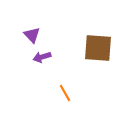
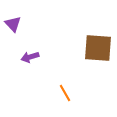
purple triangle: moved 19 px left, 11 px up
purple arrow: moved 12 px left
